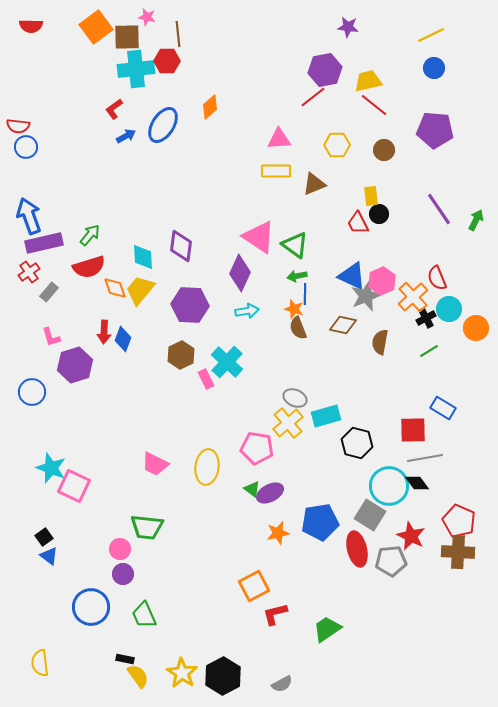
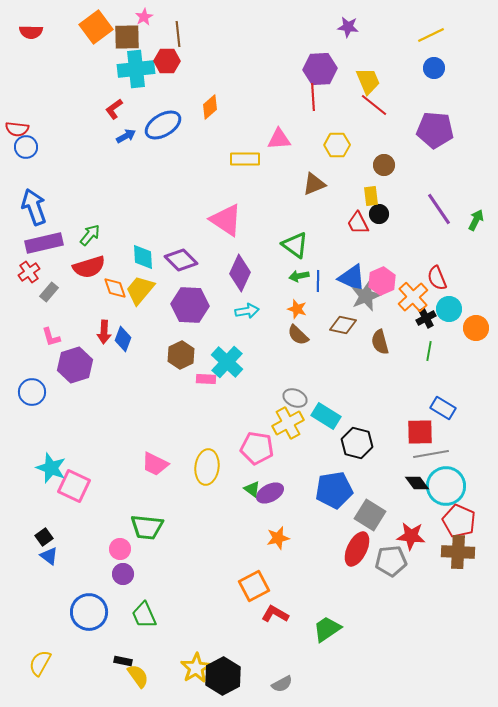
pink star at (147, 17): moved 3 px left; rotated 30 degrees clockwise
red semicircle at (31, 26): moved 6 px down
purple hexagon at (325, 70): moved 5 px left, 1 px up; rotated 8 degrees clockwise
yellow trapezoid at (368, 81): rotated 80 degrees clockwise
red line at (313, 97): rotated 56 degrees counterclockwise
blue ellipse at (163, 125): rotated 27 degrees clockwise
red semicircle at (18, 126): moved 1 px left, 3 px down
brown circle at (384, 150): moved 15 px down
yellow rectangle at (276, 171): moved 31 px left, 12 px up
blue arrow at (29, 216): moved 5 px right, 9 px up
pink triangle at (259, 237): moved 33 px left, 17 px up
purple diamond at (181, 246): moved 14 px down; rotated 52 degrees counterclockwise
green arrow at (297, 276): moved 2 px right
blue triangle at (352, 276): moved 2 px down
blue line at (305, 294): moved 13 px right, 13 px up
orange star at (294, 309): moved 3 px right
brown semicircle at (298, 328): moved 7 px down; rotated 25 degrees counterclockwise
brown semicircle at (380, 342): rotated 25 degrees counterclockwise
green line at (429, 351): rotated 48 degrees counterclockwise
pink rectangle at (206, 379): rotated 60 degrees counterclockwise
cyan rectangle at (326, 416): rotated 48 degrees clockwise
yellow cross at (288, 423): rotated 12 degrees clockwise
red square at (413, 430): moved 7 px right, 2 px down
gray line at (425, 458): moved 6 px right, 4 px up
cyan circle at (389, 486): moved 57 px right
blue pentagon at (320, 522): moved 14 px right, 32 px up
orange star at (278, 533): moved 5 px down
red star at (411, 536): rotated 20 degrees counterclockwise
red ellipse at (357, 549): rotated 40 degrees clockwise
blue circle at (91, 607): moved 2 px left, 5 px down
red L-shape at (275, 614): rotated 44 degrees clockwise
black rectangle at (125, 659): moved 2 px left, 2 px down
yellow semicircle at (40, 663): rotated 36 degrees clockwise
yellow star at (182, 673): moved 14 px right, 5 px up; rotated 8 degrees clockwise
